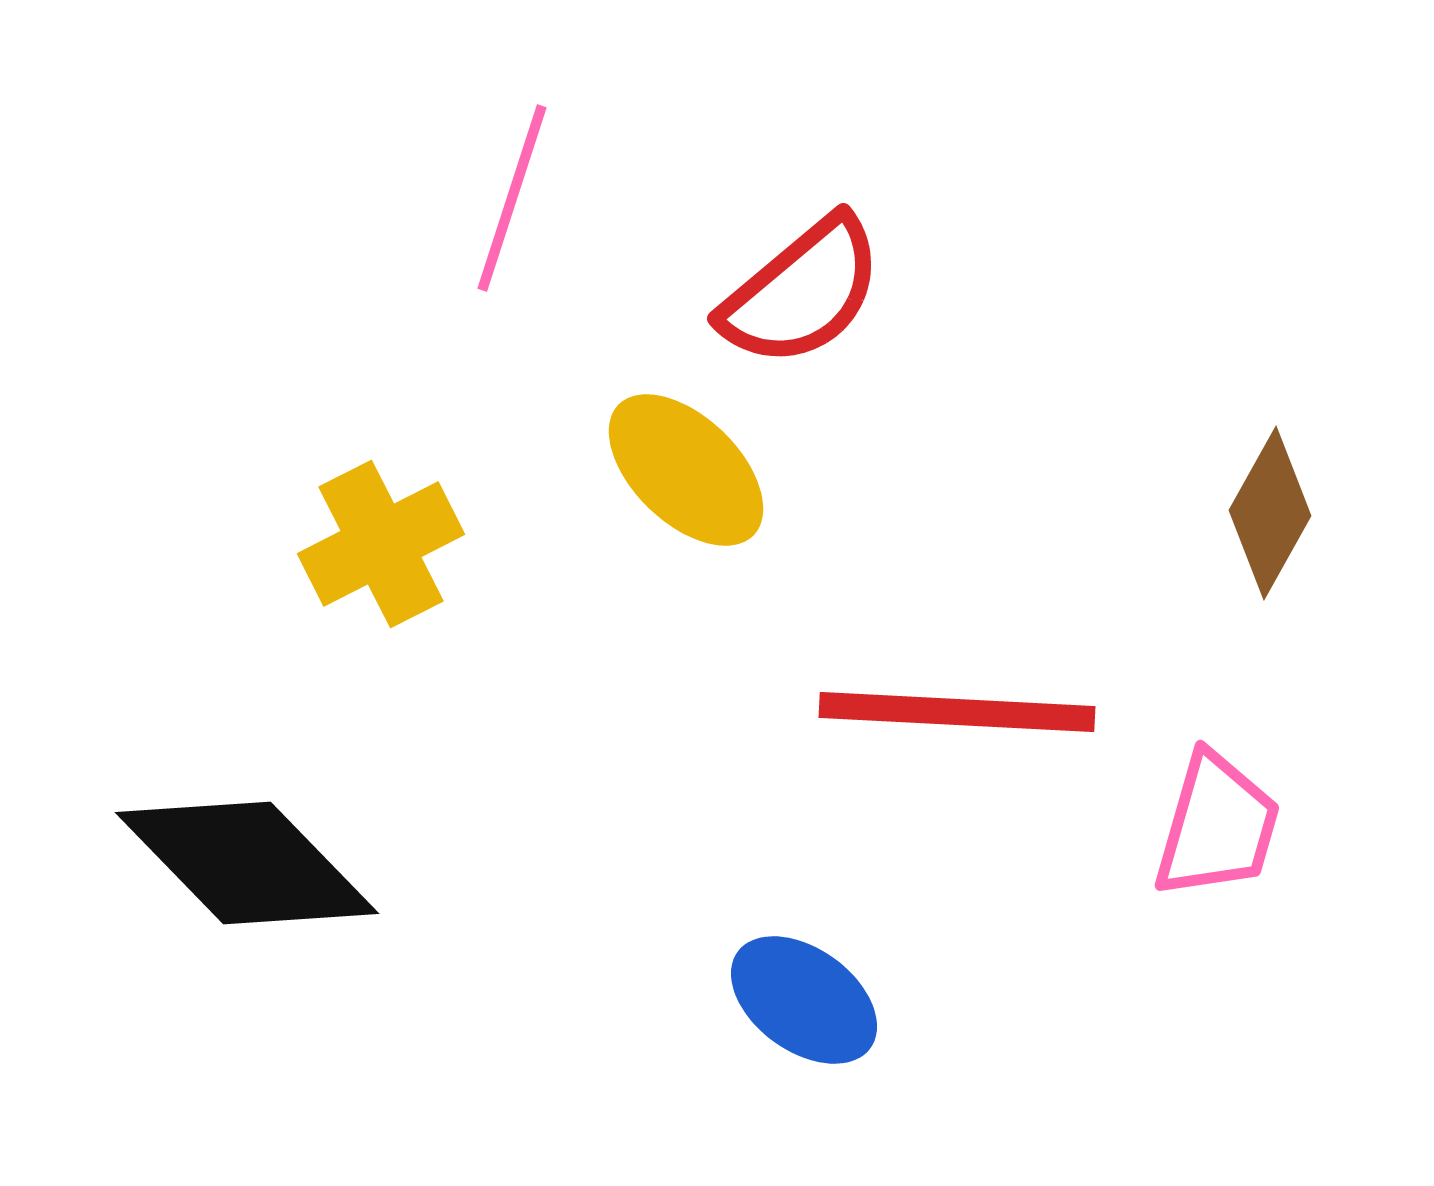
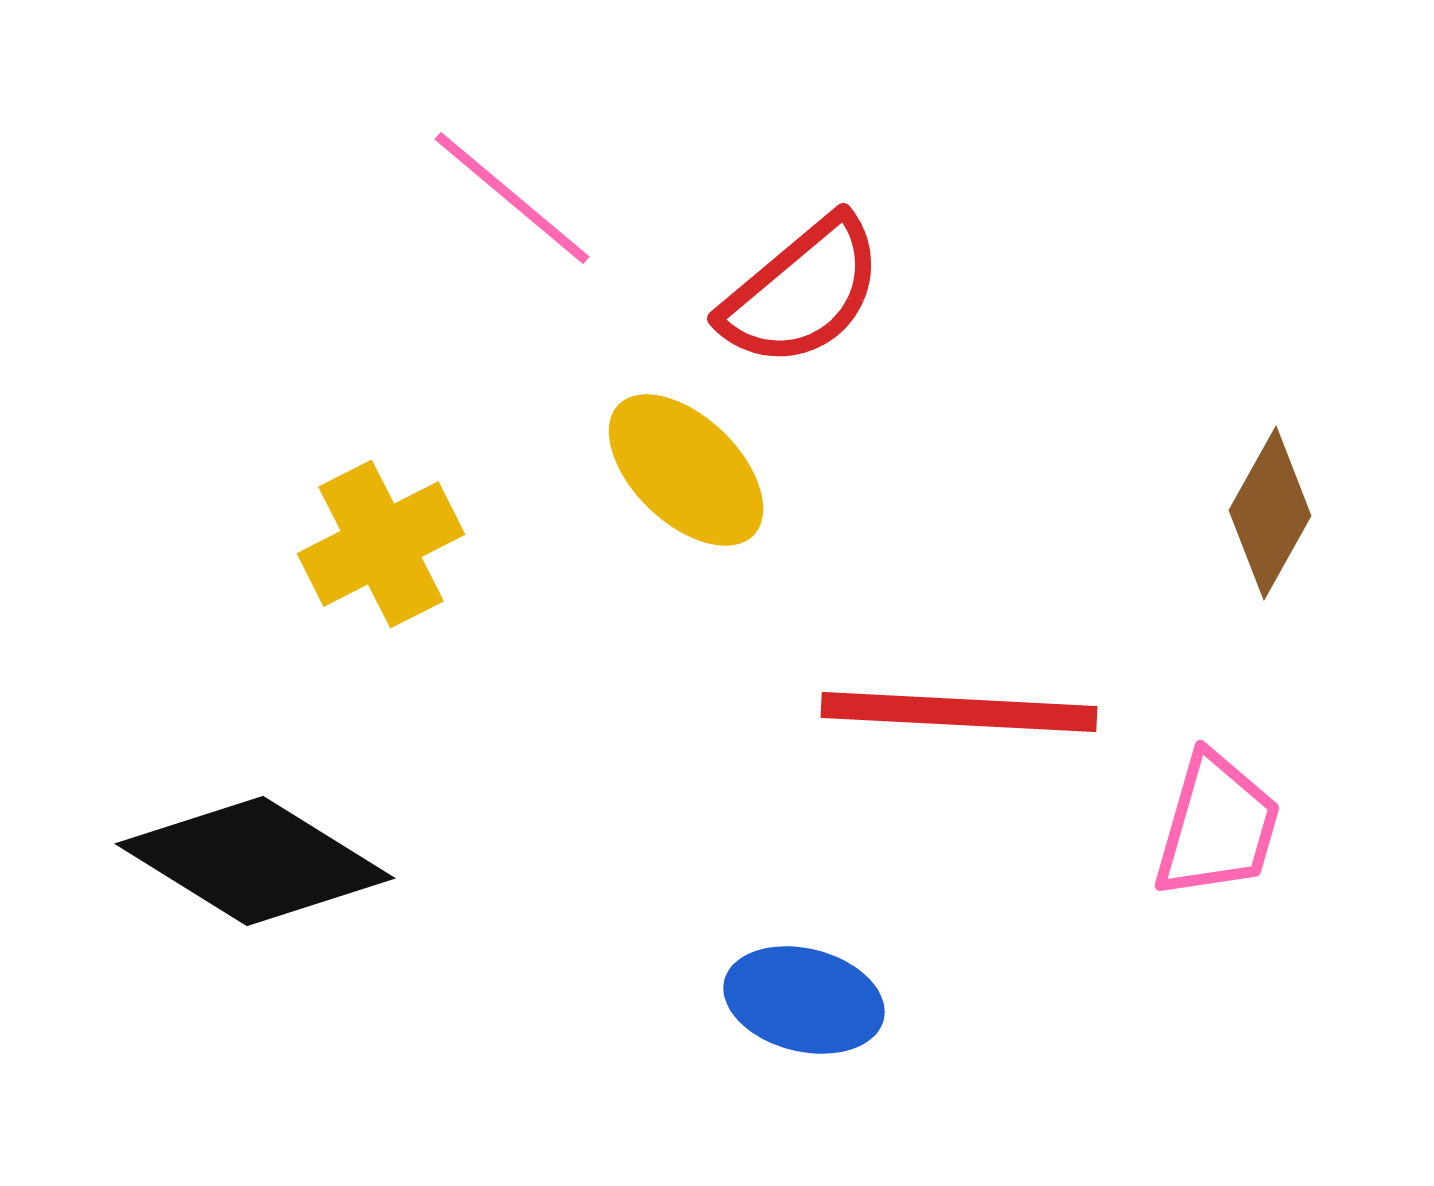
pink line: rotated 68 degrees counterclockwise
red line: moved 2 px right
black diamond: moved 8 px right, 2 px up; rotated 14 degrees counterclockwise
blue ellipse: rotated 22 degrees counterclockwise
